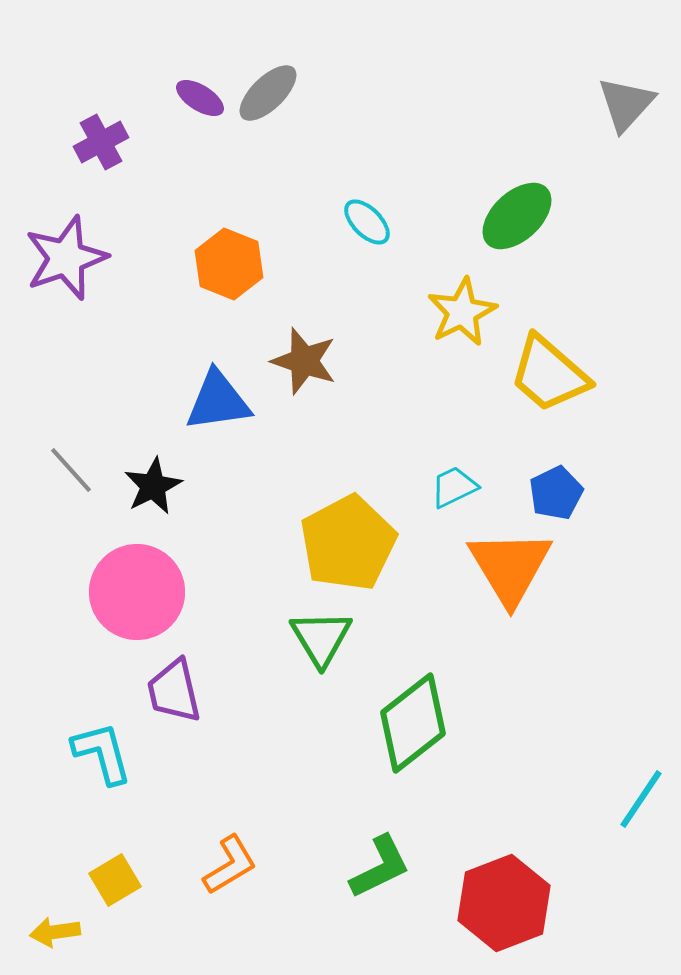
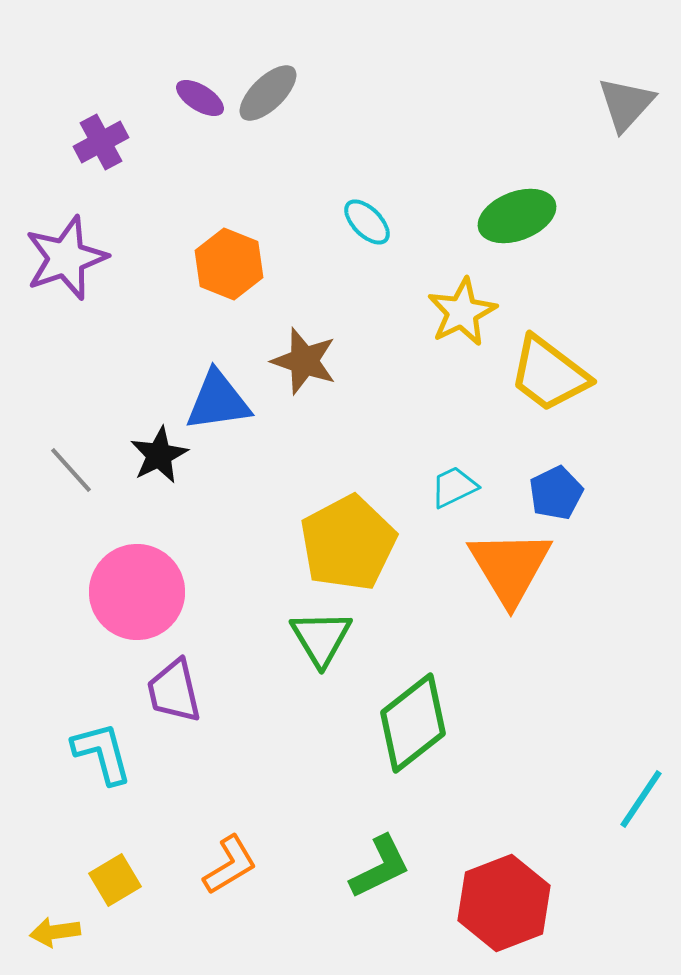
green ellipse: rotated 22 degrees clockwise
yellow trapezoid: rotated 4 degrees counterclockwise
black star: moved 6 px right, 31 px up
